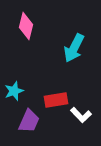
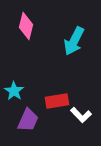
cyan arrow: moved 7 px up
cyan star: rotated 18 degrees counterclockwise
red rectangle: moved 1 px right, 1 px down
purple trapezoid: moved 1 px left, 1 px up
